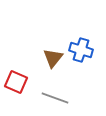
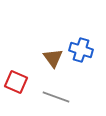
brown triangle: rotated 15 degrees counterclockwise
gray line: moved 1 px right, 1 px up
